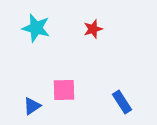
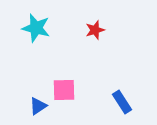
red star: moved 2 px right, 1 px down
blue triangle: moved 6 px right
